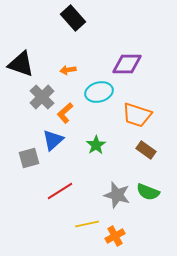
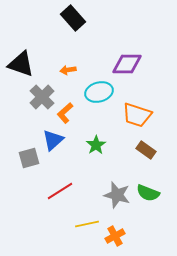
green semicircle: moved 1 px down
